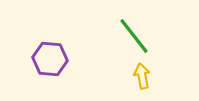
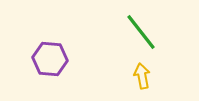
green line: moved 7 px right, 4 px up
